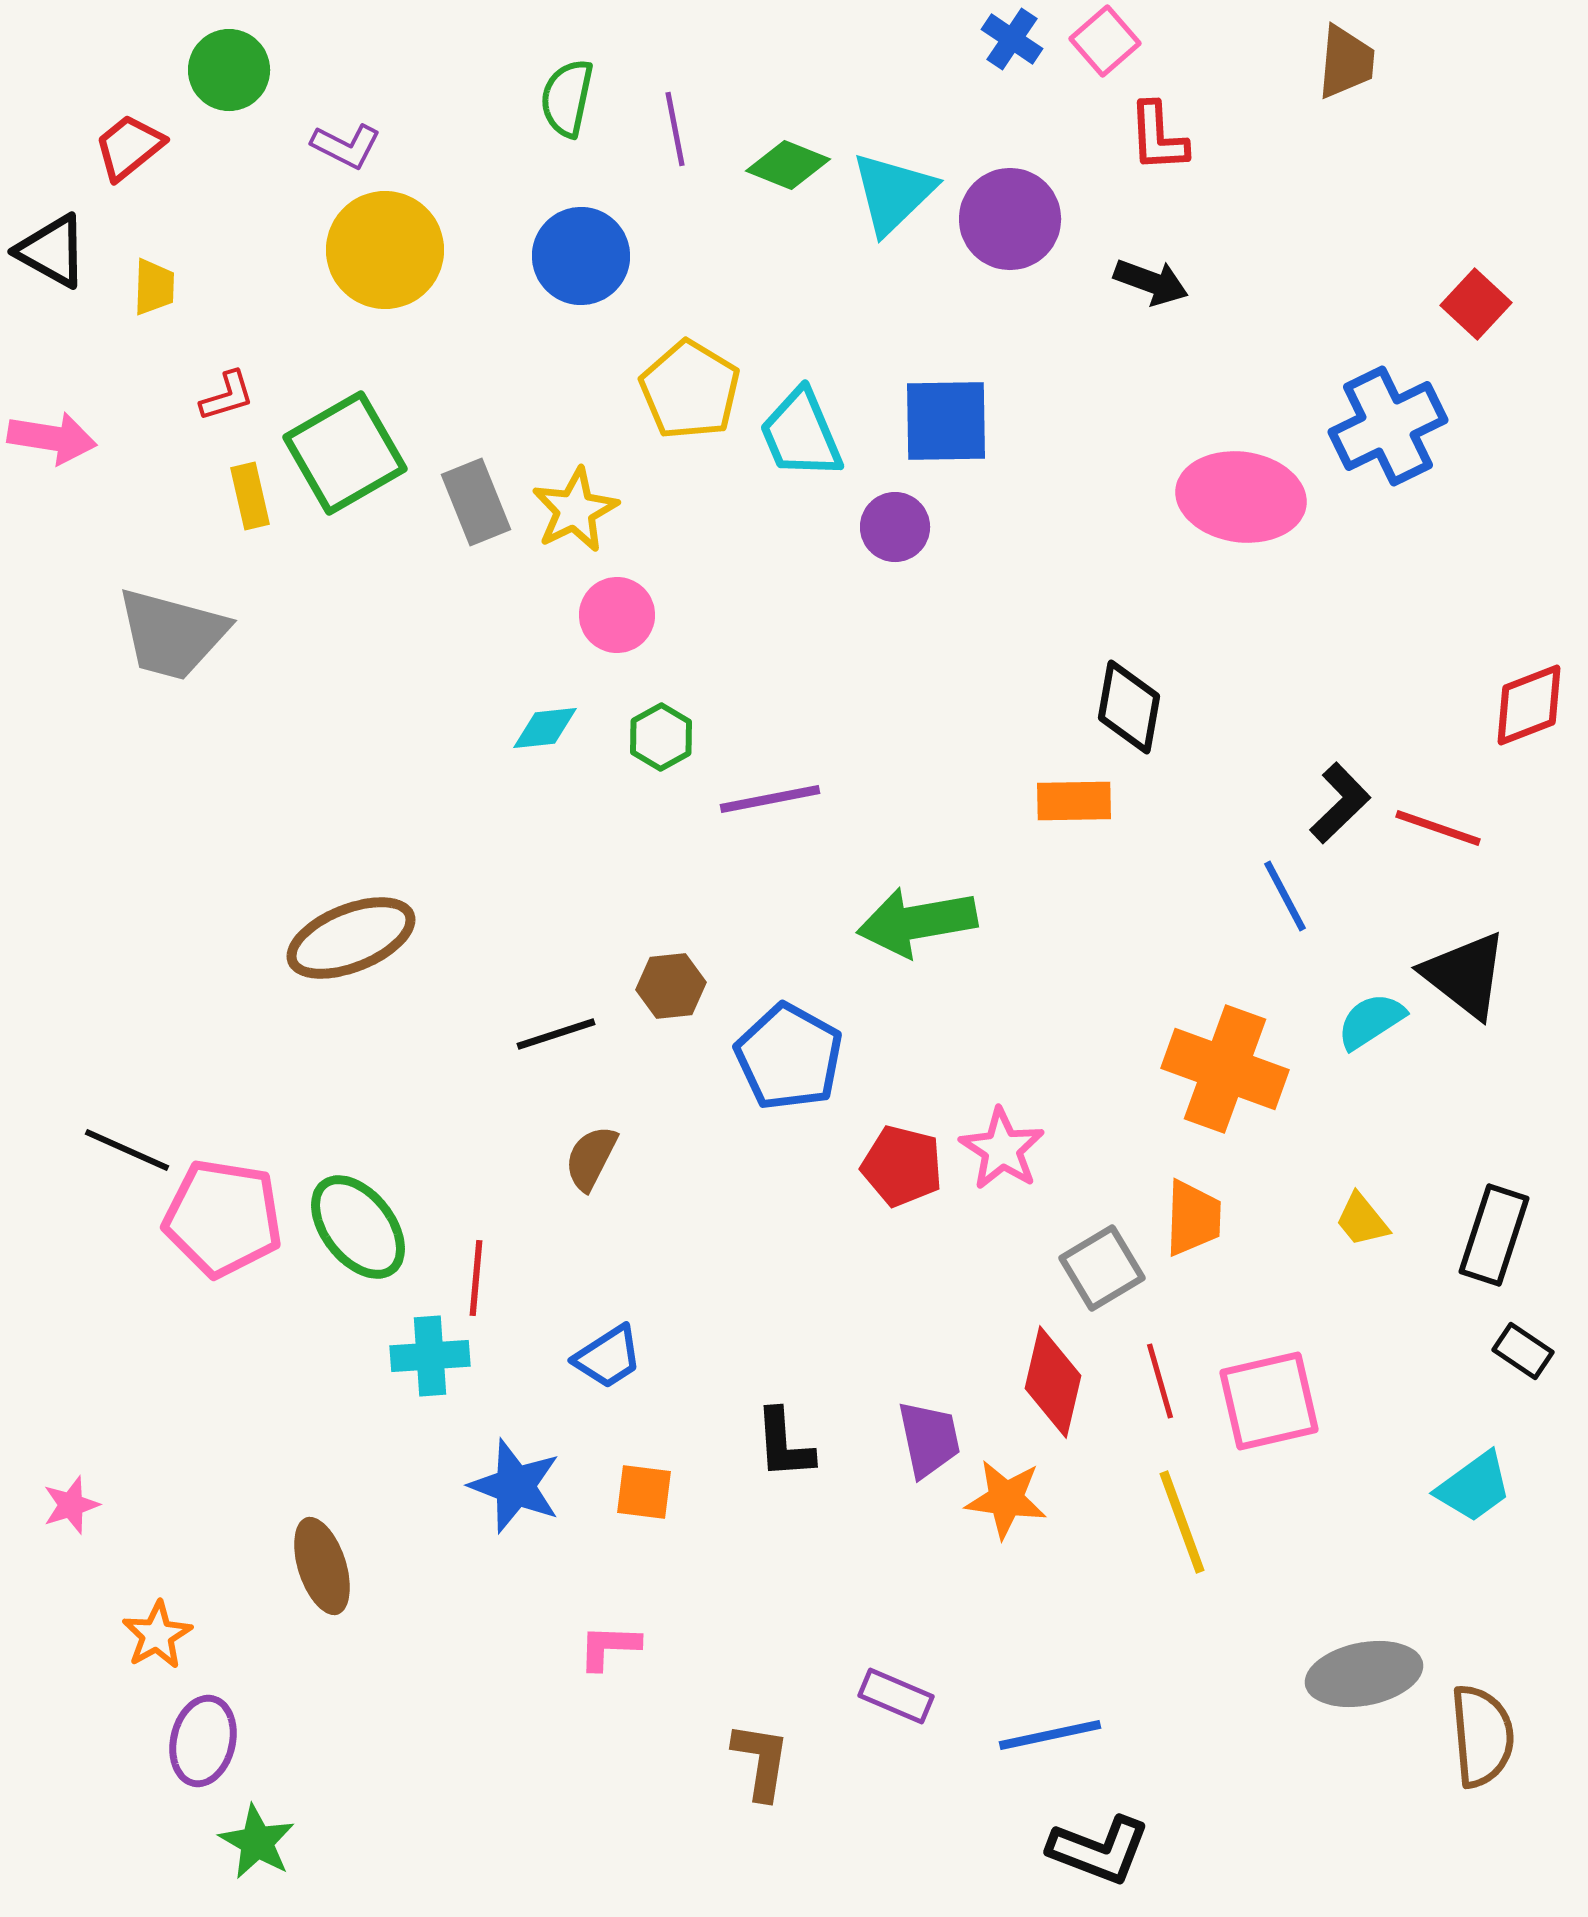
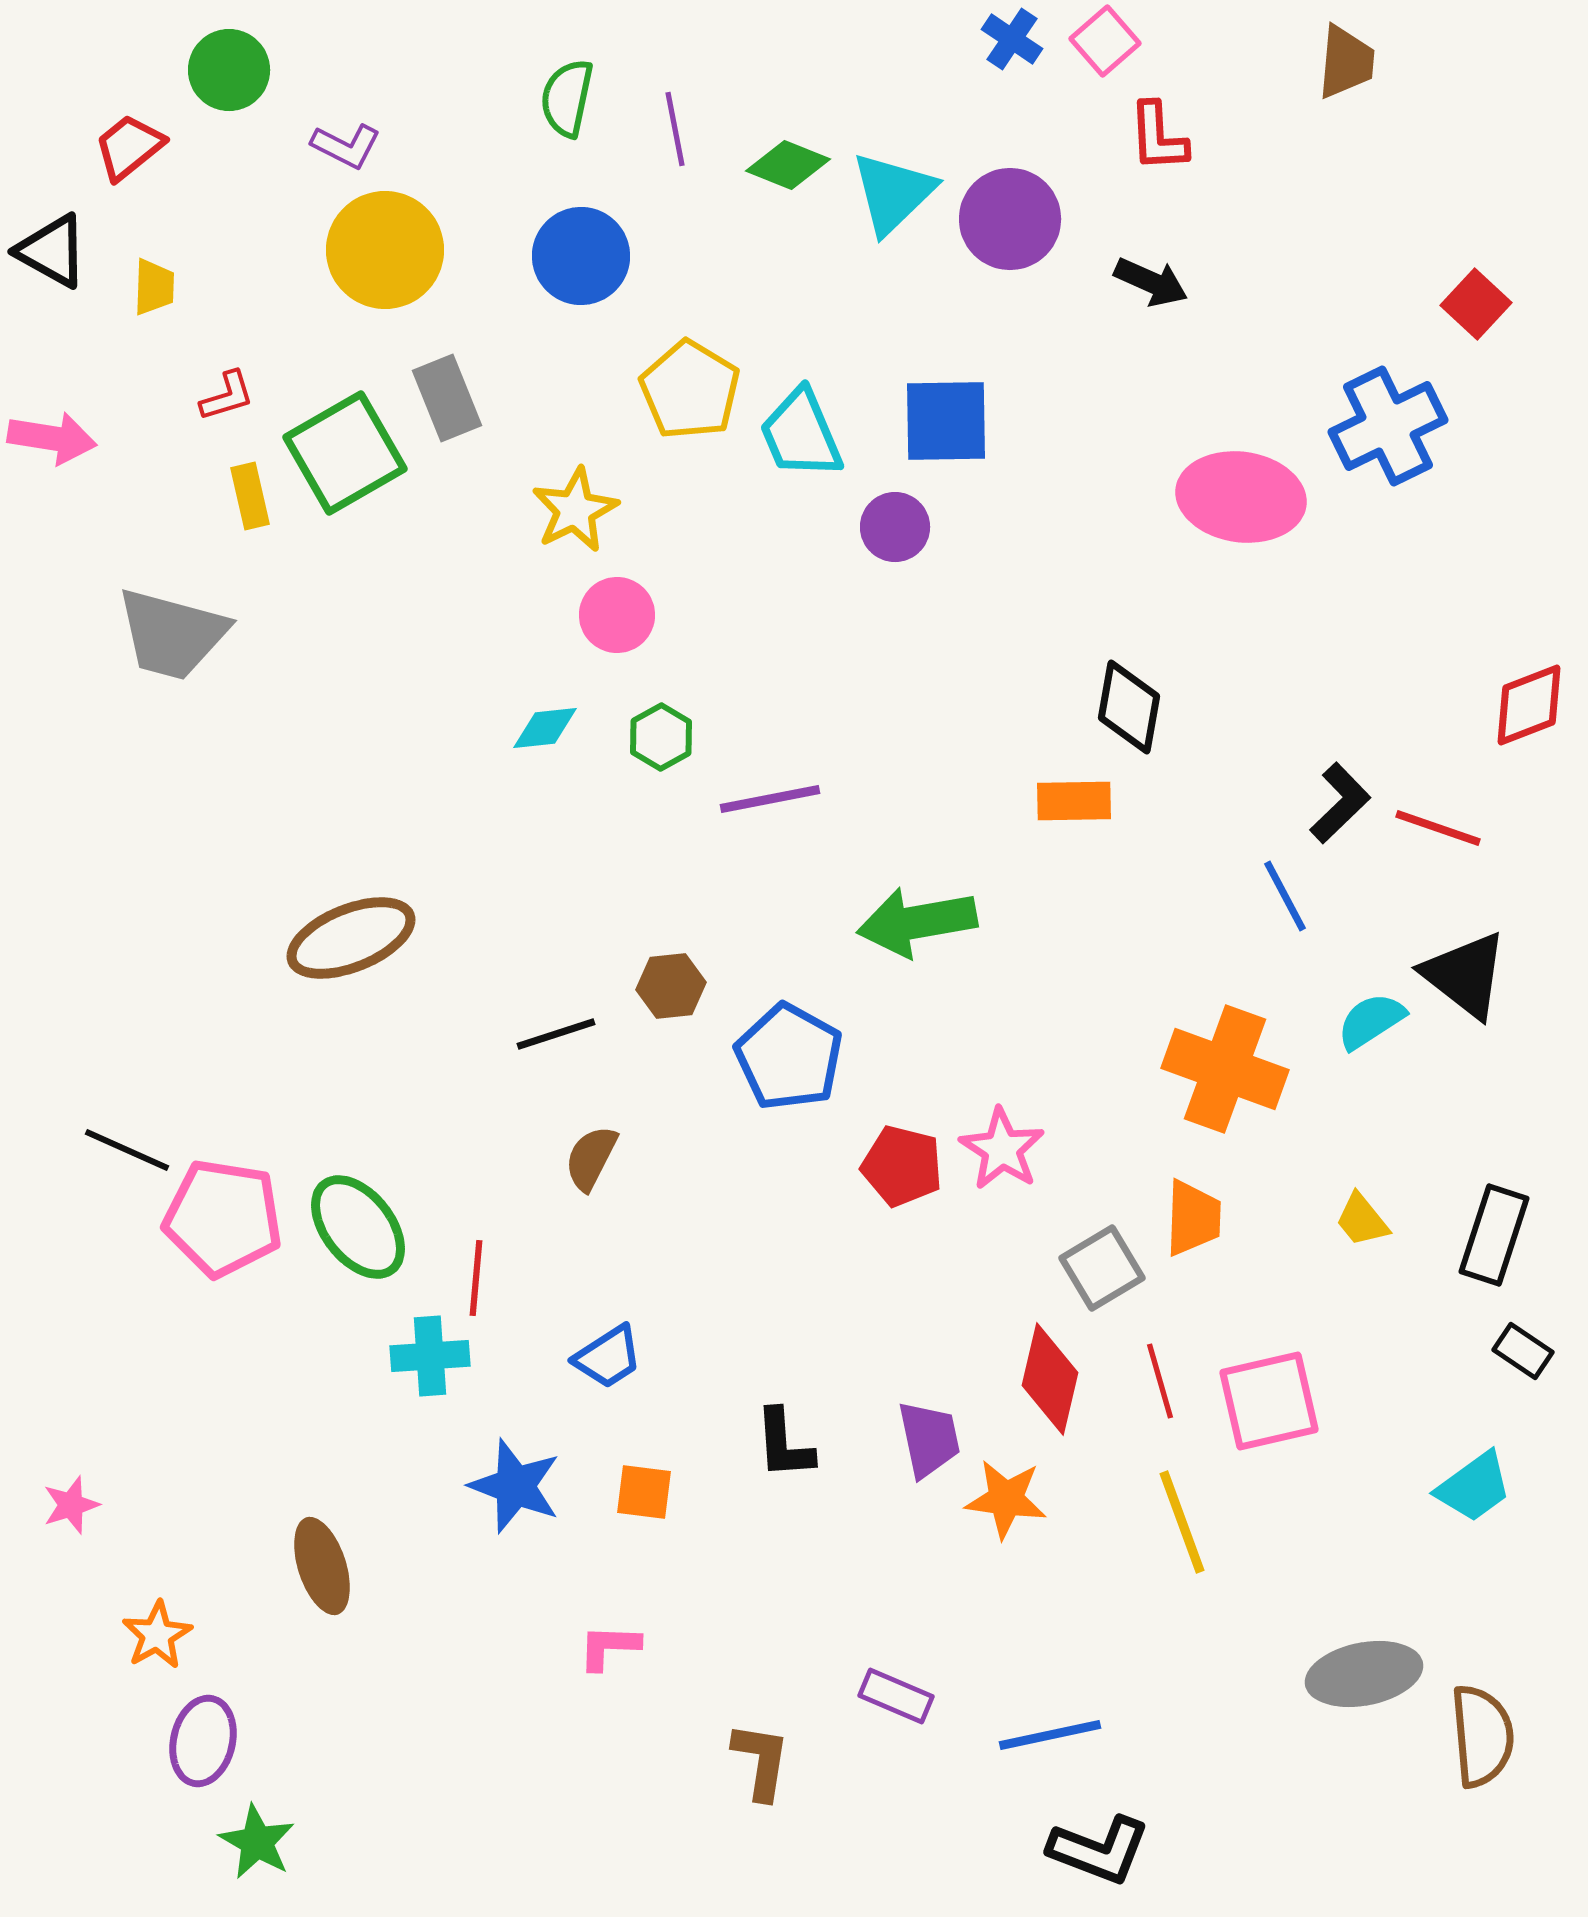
black arrow at (1151, 282): rotated 4 degrees clockwise
gray rectangle at (476, 502): moved 29 px left, 104 px up
red diamond at (1053, 1382): moved 3 px left, 3 px up
